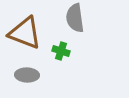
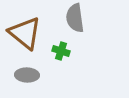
brown triangle: rotated 18 degrees clockwise
